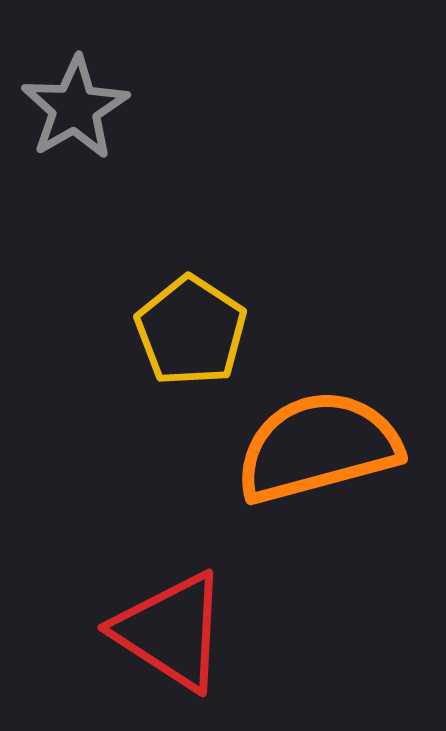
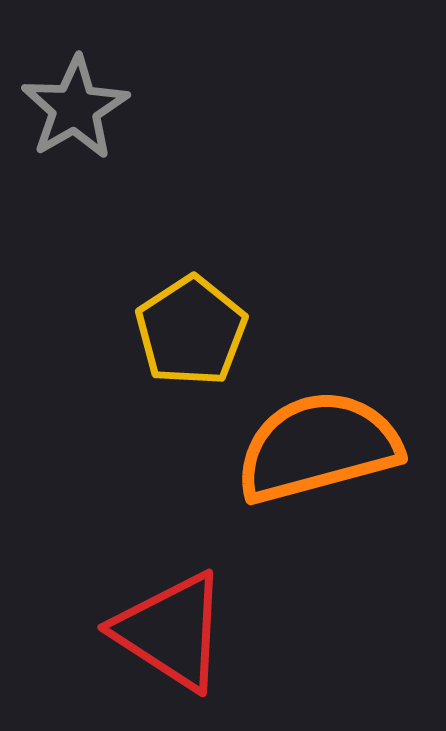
yellow pentagon: rotated 6 degrees clockwise
